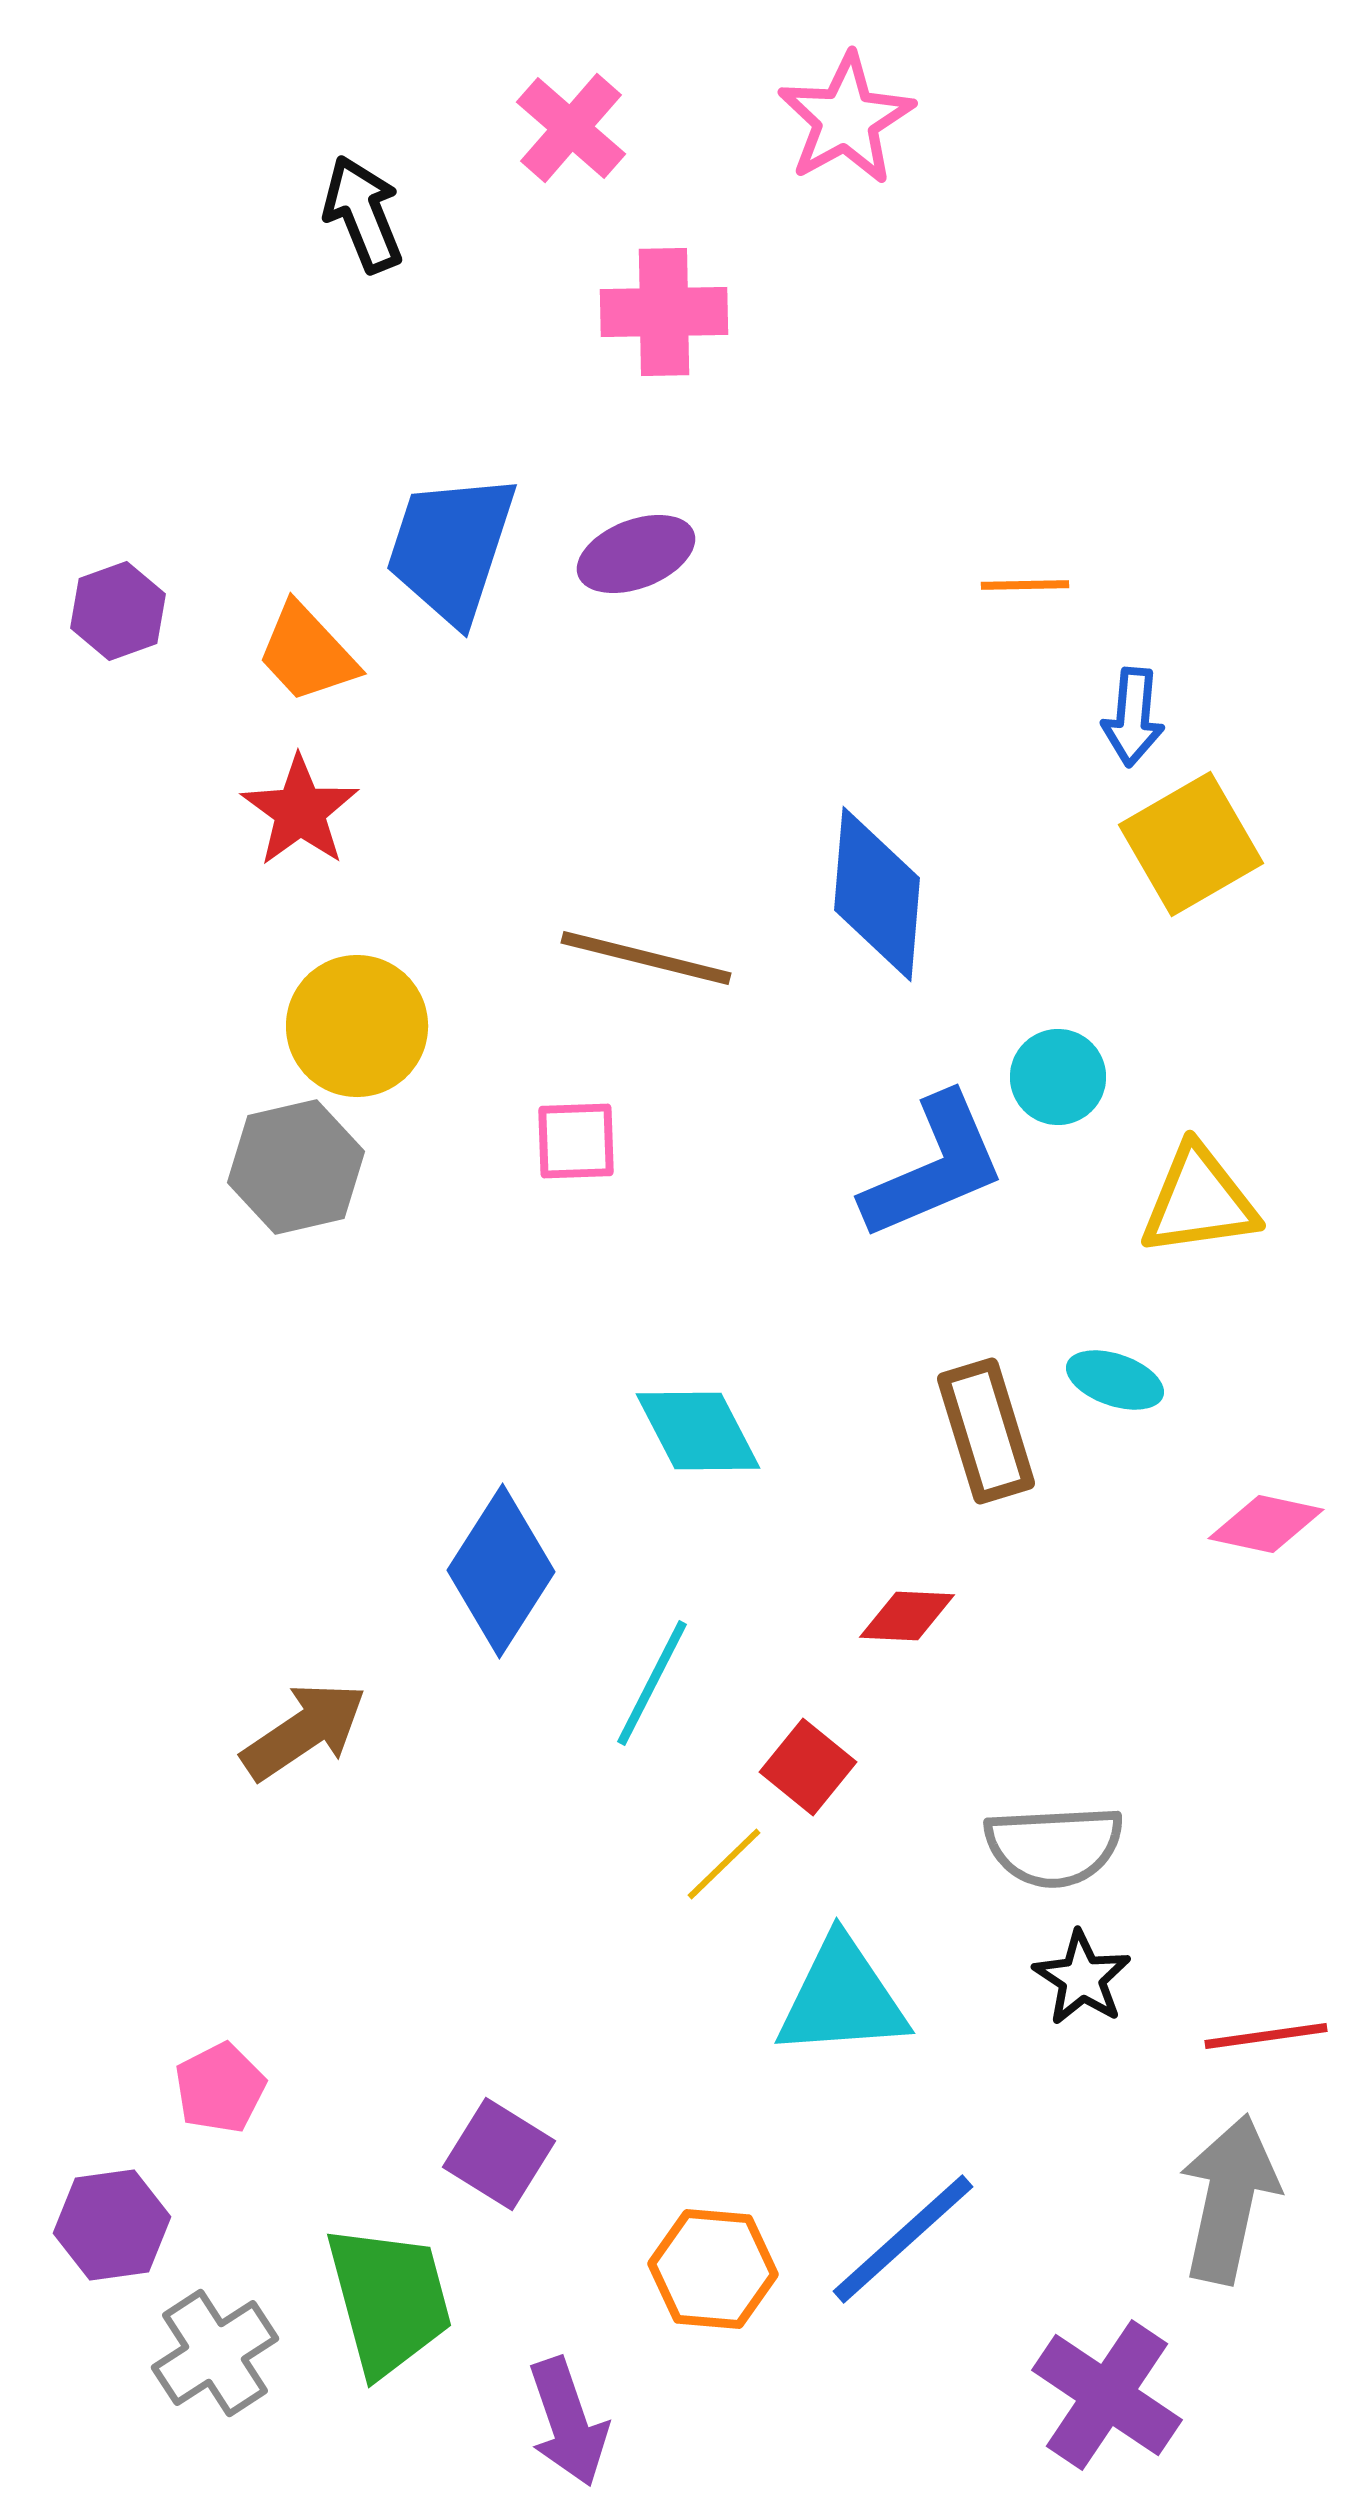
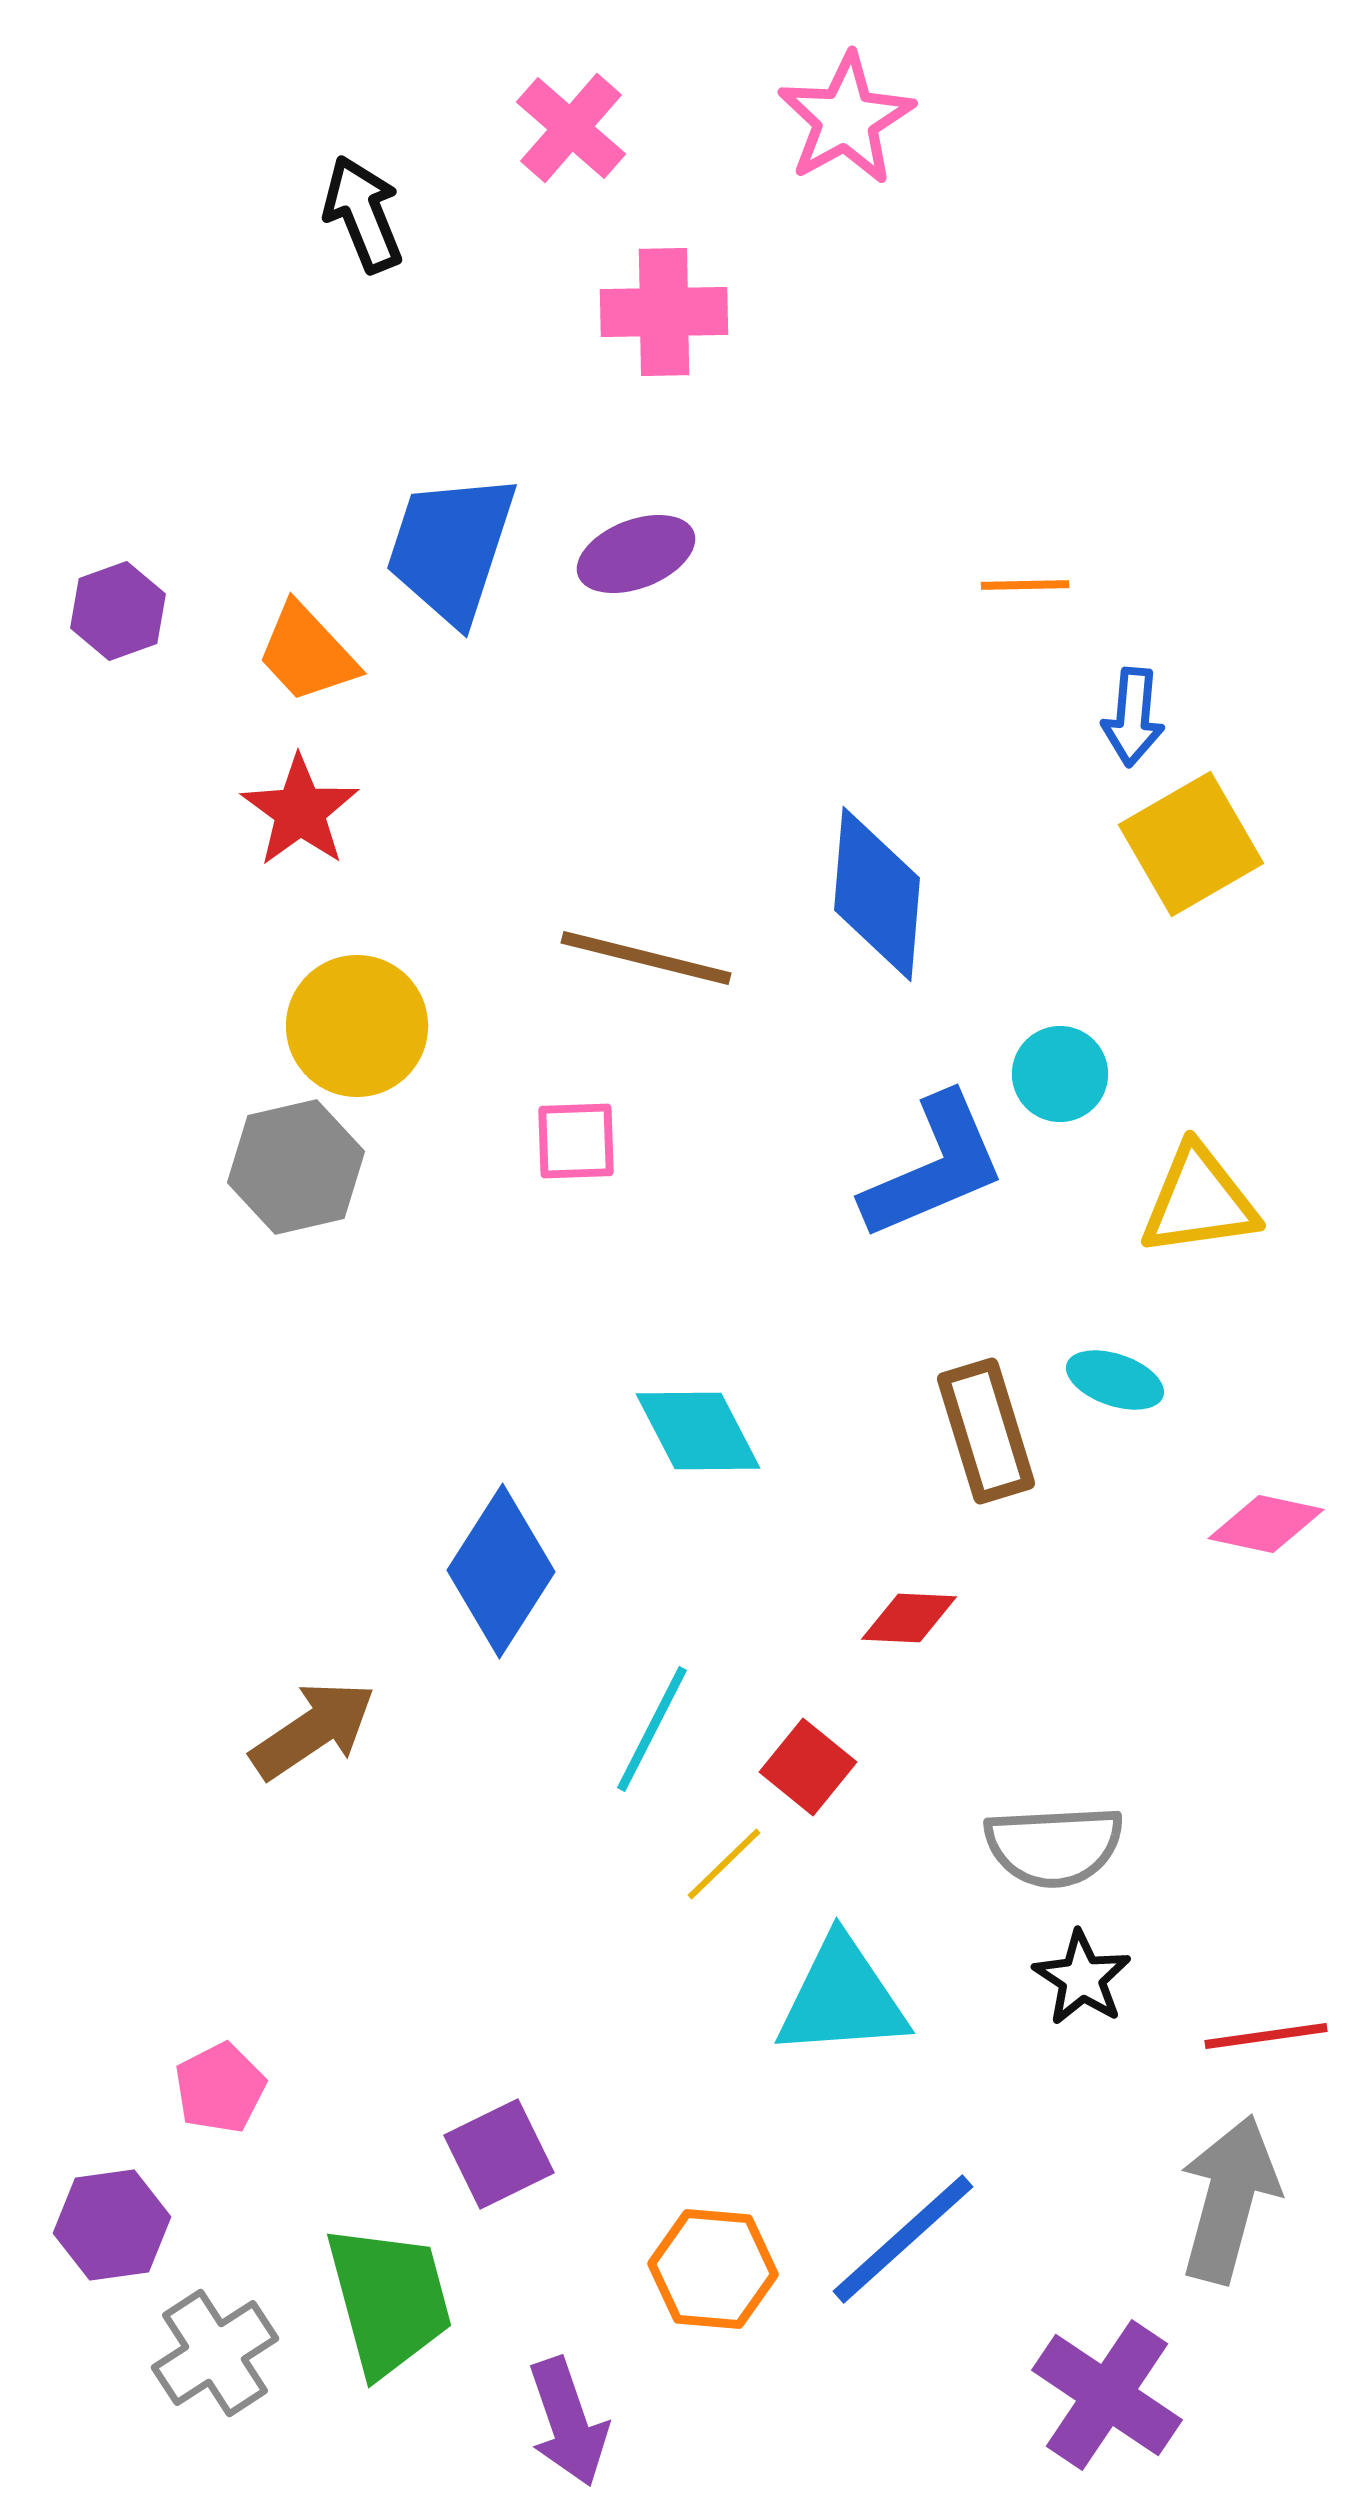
cyan circle at (1058, 1077): moved 2 px right, 3 px up
red diamond at (907, 1616): moved 2 px right, 2 px down
cyan line at (652, 1683): moved 46 px down
brown arrow at (304, 1731): moved 9 px right, 1 px up
purple square at (499, 2154): rotated 32 degrees clockwise
gray arrow at (1229, 2199): rotated 3 degrees clockwise
